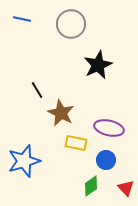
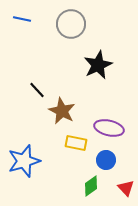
black line: rotated 12 degrees counterclockwise
brown star: moved 1 px right, 2 px up
